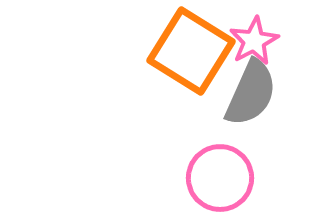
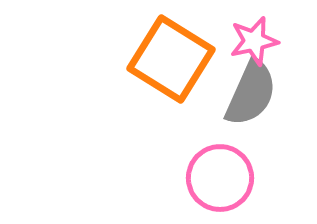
pink star: rotated 15 degrees clockwise
orange square: moved 20 px left, 8 px down
